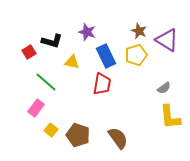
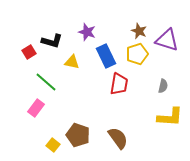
purple triangle: rotated 15 degrees counterclockwise
yellow pentagon: moved 1 px right, 1 px up
red trapezoid: moved 17 px right
gray semicircle: moved 1 px left, 2 px up; rotated 40 degrees counterclockwise
yellow L-shape: rotated 80 degrees counterclockwise
yellow square: moved 2 px right, 15 px down
